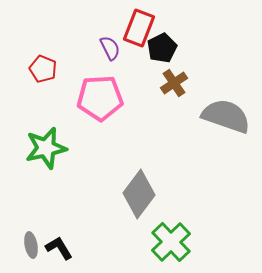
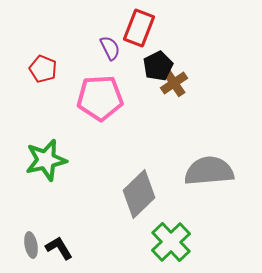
black pentagon: moved 4 px left, 18 px down
gray semicircle: moved 17 px left, 55 px down; rotated 24 degrees counterclockwise
green star: moved 12 px down
gray diamond: rotated 9 degrees clockwise
